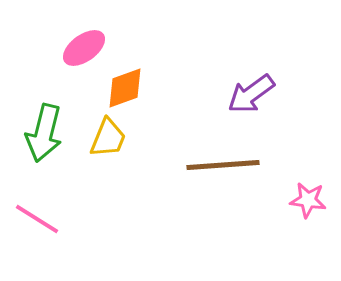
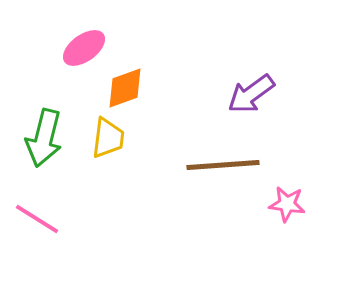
green arrow: moved 5 px down
yellow trapezoid: rotated 15 degrees counterclockwise
pink star: moved 21 px left, 4 px down
